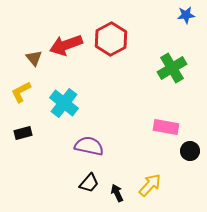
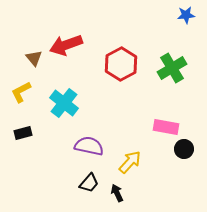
red hexagon: moved 10 px right, 25 px down
black circle: moved 6 px left, 2 px up
yellow arrow: moved 20 px left, 23 px up
